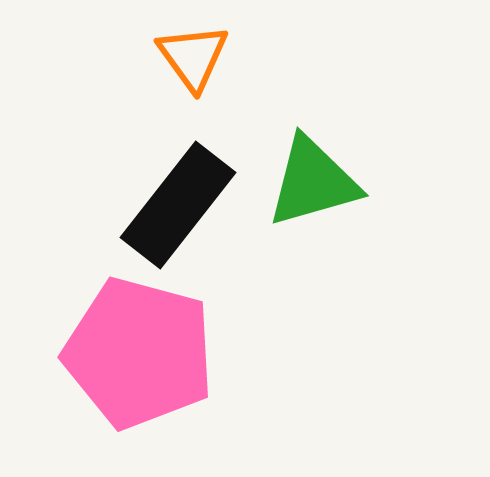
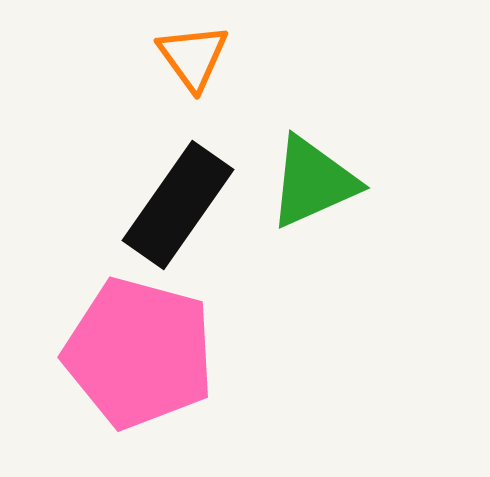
green triangle: rotated 8 degrees counterclockwise
black rectangle: rotated 3 degrees counterclockwise
